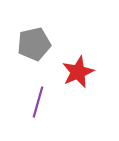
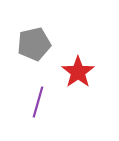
red star: rotated 12 degrees counterclockwise
